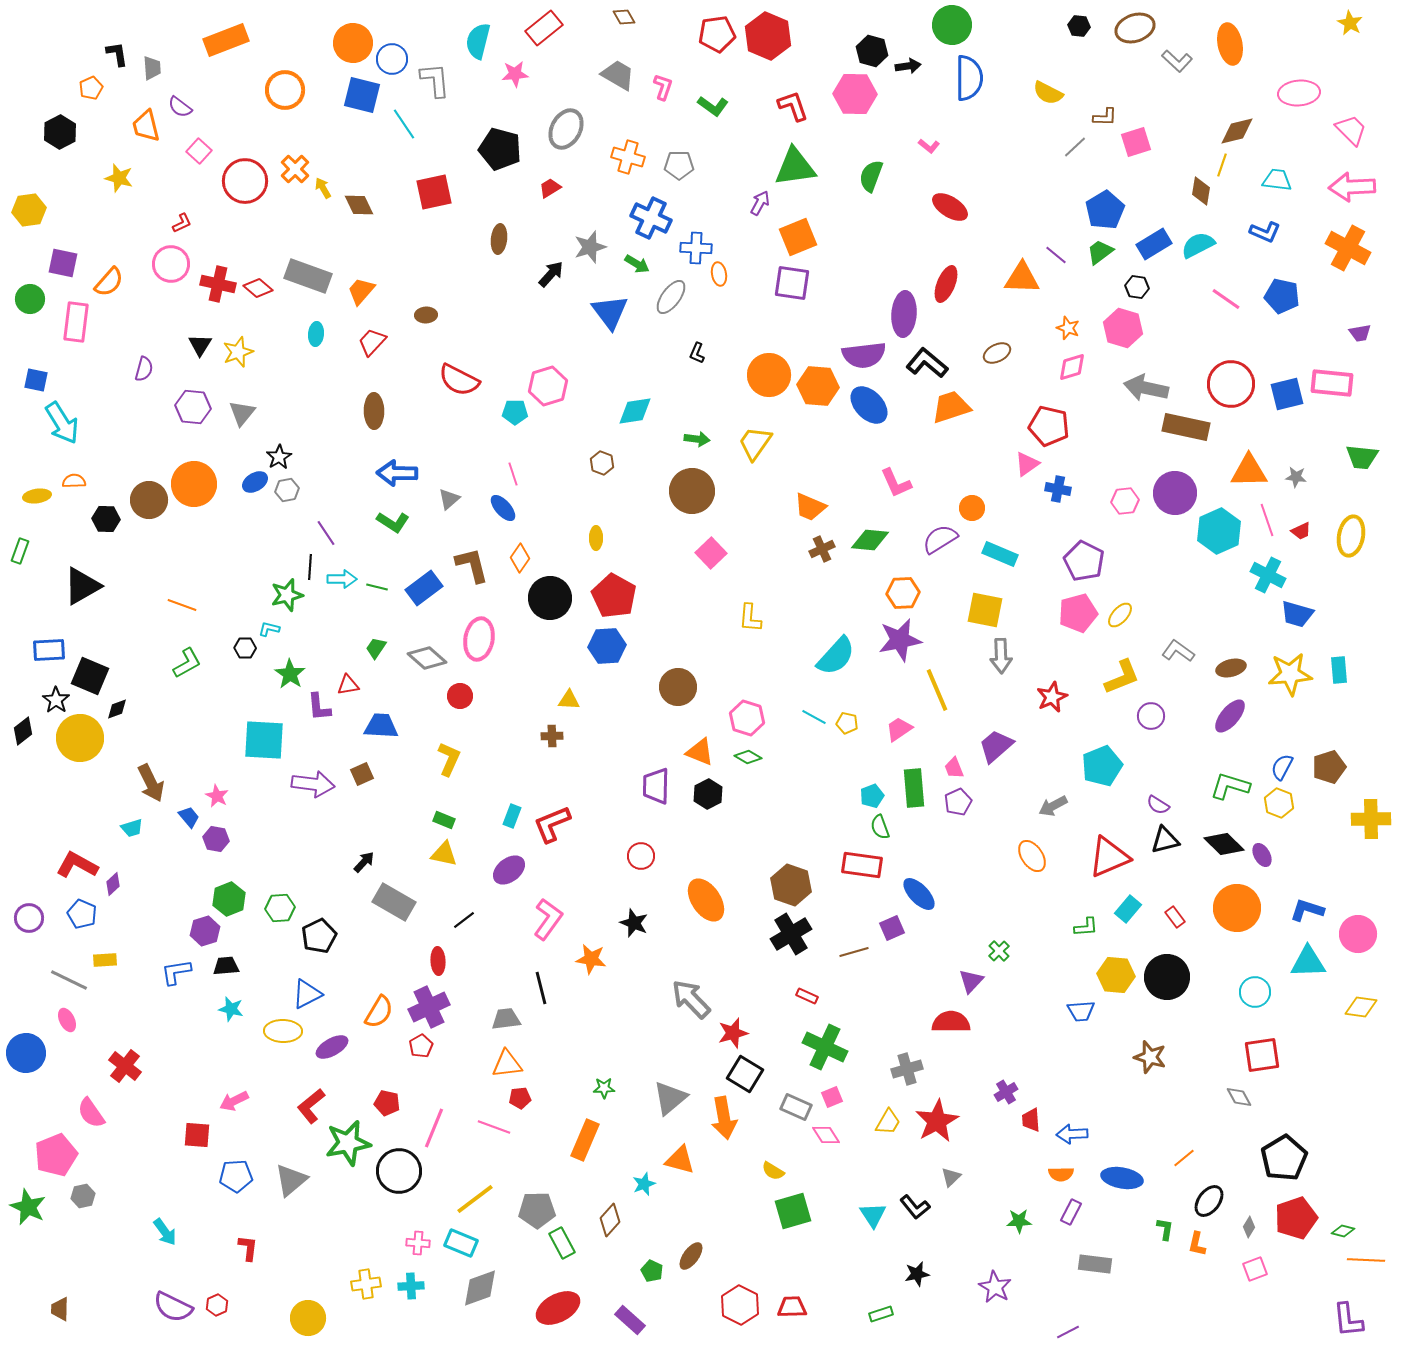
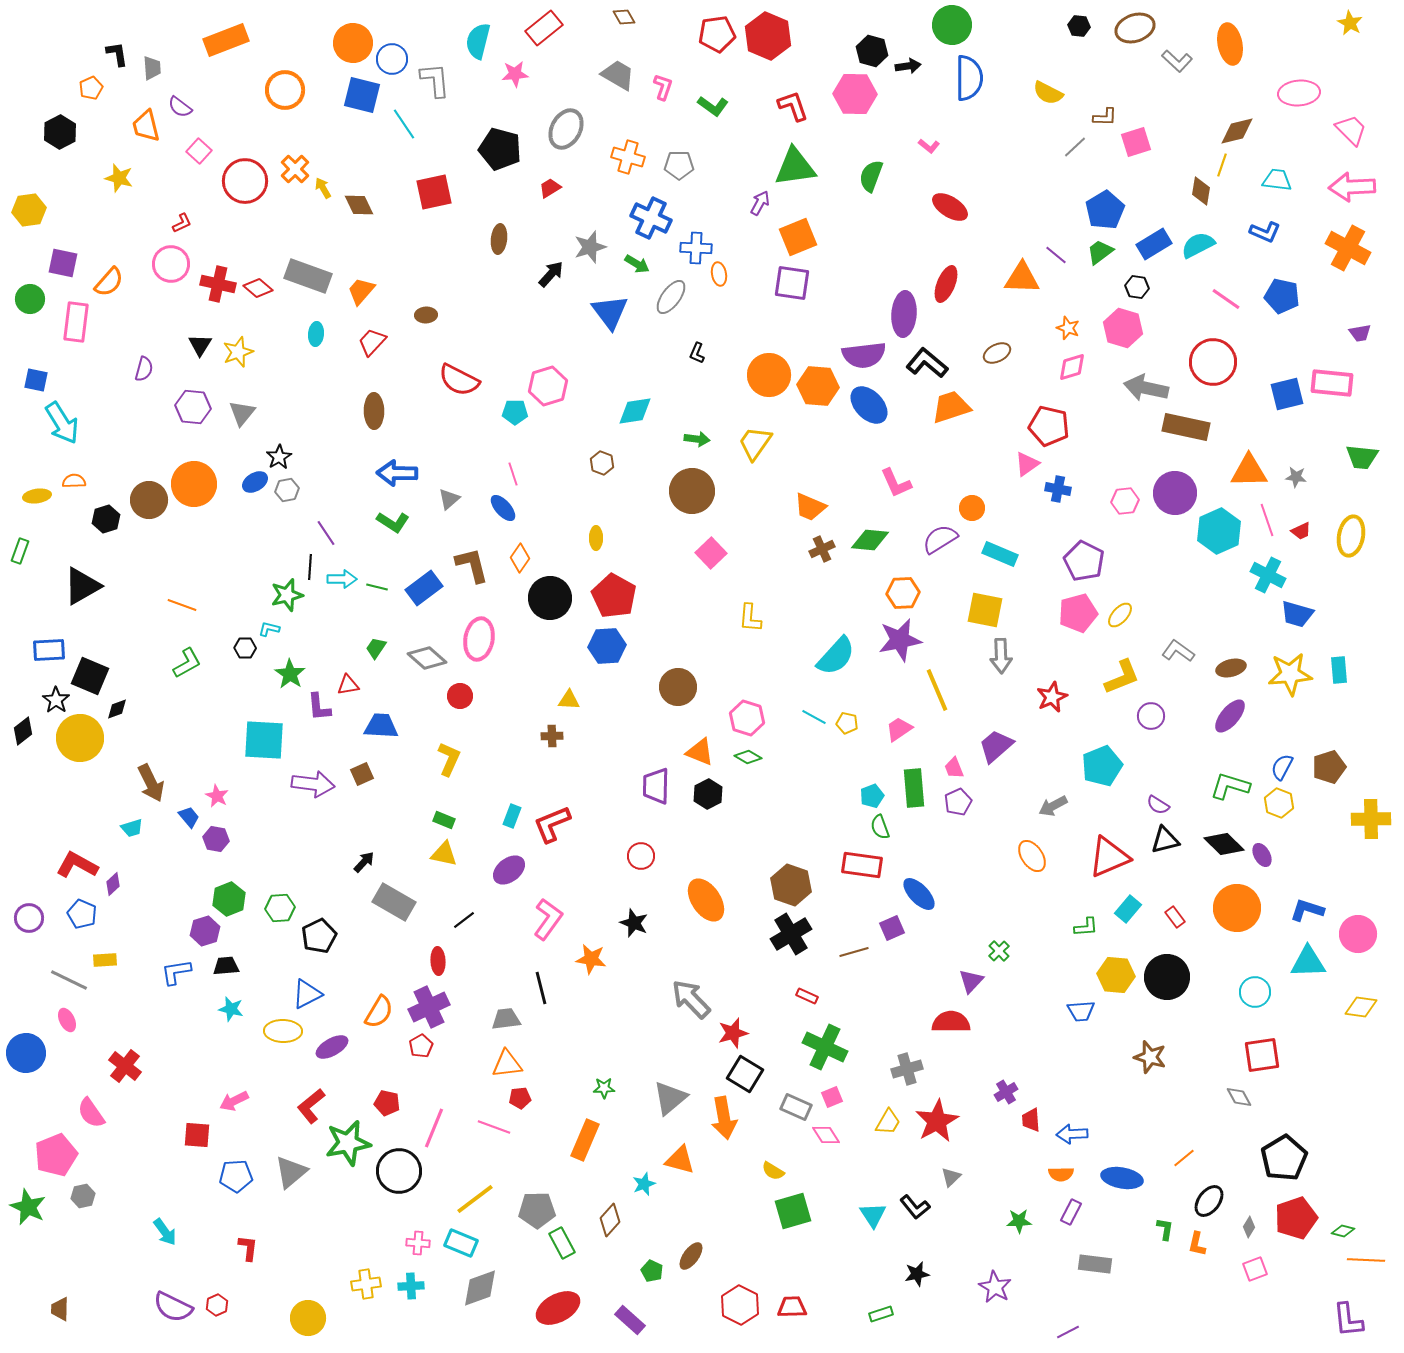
red circle at (1231, 384): moved 18 px left, 22 px up
black hexagon at (106, 519): rotated 20 degrees counterclockwise
gray triangle at (291, 1180): moved 8 px up
